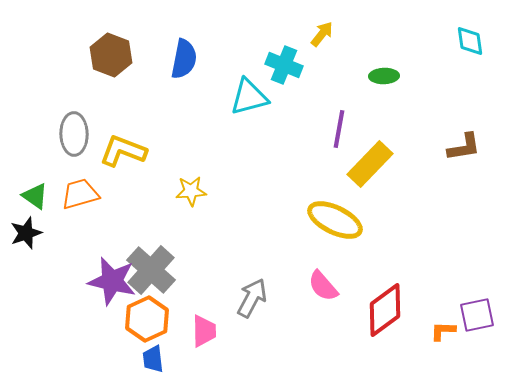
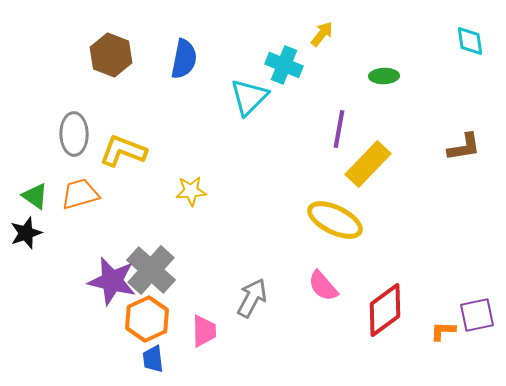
cyan triangle: rotated 30 degrees counterclockwise
yellow rectangle: moved 2 px left
